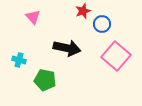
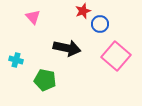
blue circle: moved 2 px left
cyan cross: moved 3 px left
